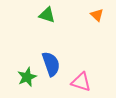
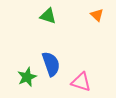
green triangle: moved 1 px right, 1 px down
